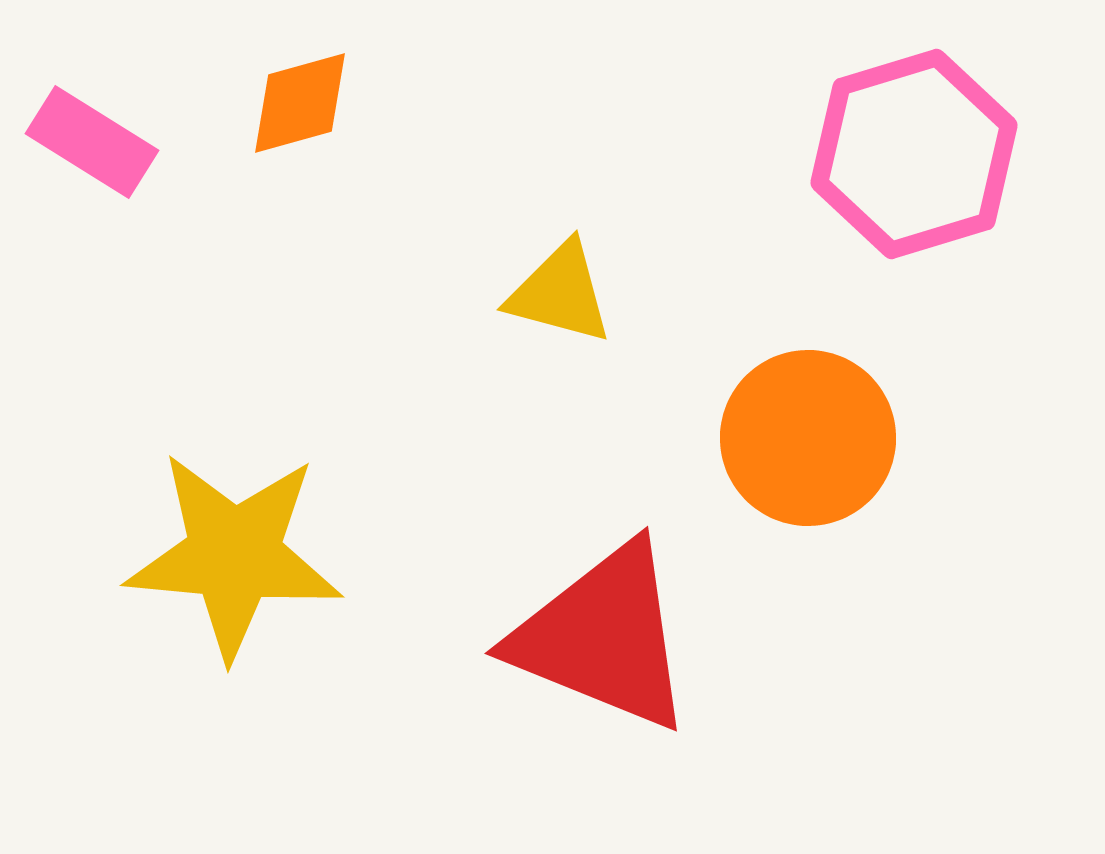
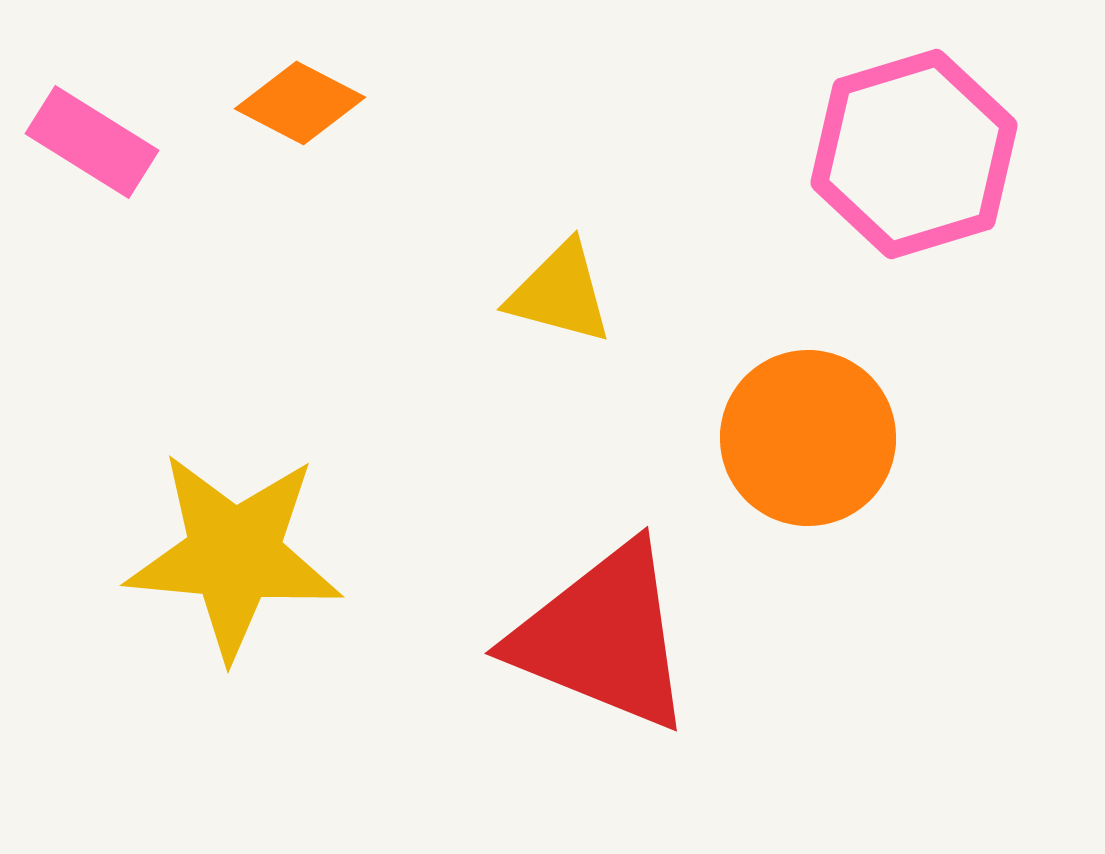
orange diamond: rotated 43 degrees clockwise
